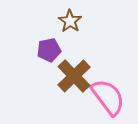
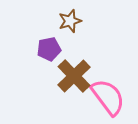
brown star: rotated 20 degrees clockwise
purple pentagon: moved 1 px up
